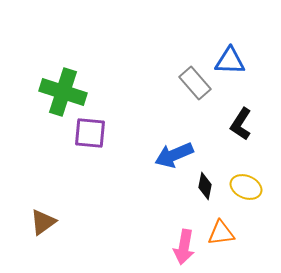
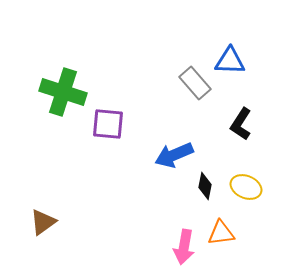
purple square: moved 18 px right, 9 px up
